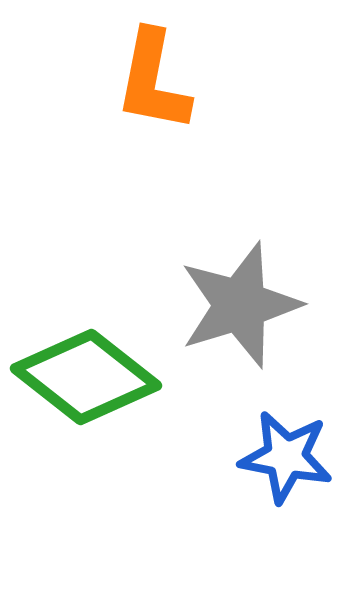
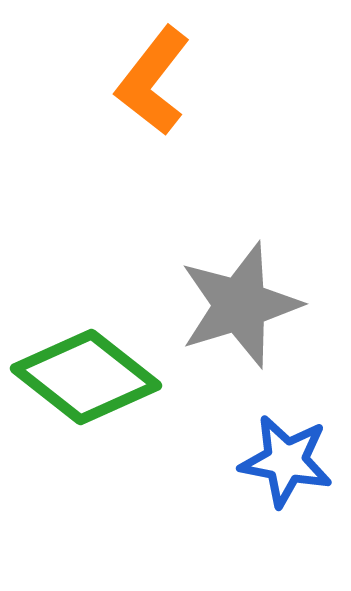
orange L-shape: rotated 27 degrees clockwise
blue star: moved 4 px down
